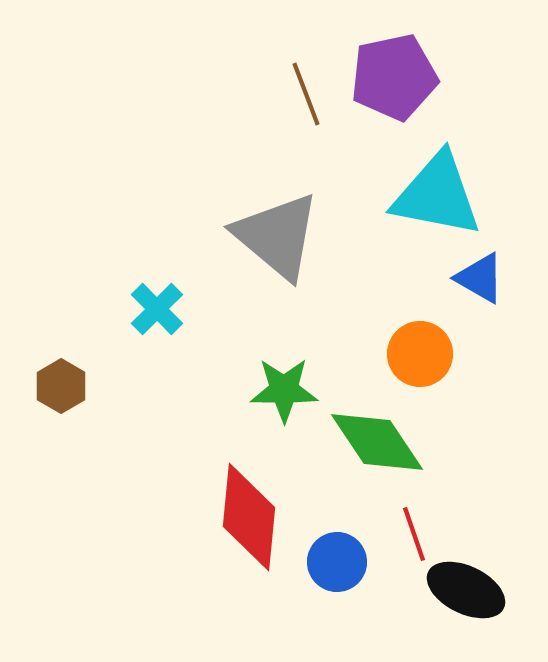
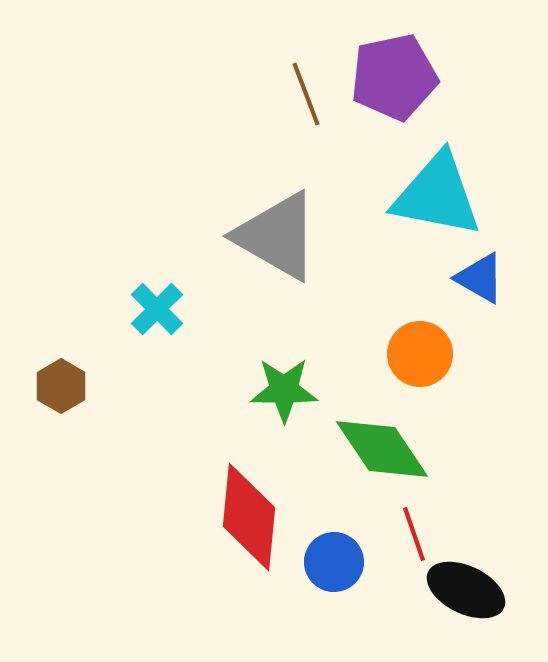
gray triangle: rotated 10 degrees counterclockwise
green diamond: moved 5 px right, 7 px down
blue circle: moved 3 px left
